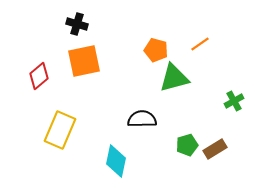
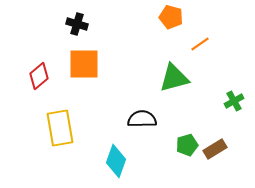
orange pentagon: moved 15 px right, 33 px up
orange square: moved 3 px down; rotated 12 degrees clockwise
yellow rectangle: moved 2 px up; rotated 33 degrees counterclockwise
cyan diamond: rotated 8 degrees clockwise
